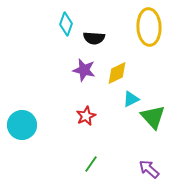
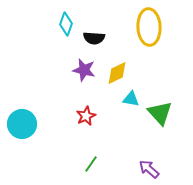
cyan triangle: rotated 36 degrees clockwise
green triangle: moved 7 px right, 4 px up
cyan circle: moved 1 px up
